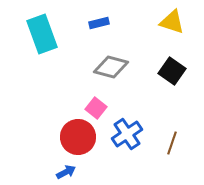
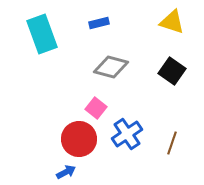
red circle: moved 1 px right, 2 px down
